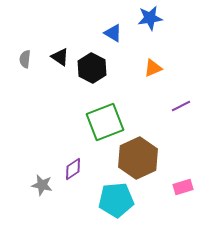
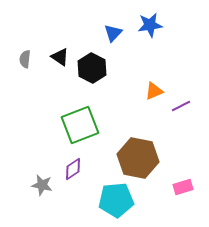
blue star: moved 7 px down
blue triangle: rotated 42 degrees clockwise
orange triangle: moved 1 px right, 23 px down
green square: moved 25 px left, 3 px down
brown hexagon: rotated 24 degrees counterclockwise
